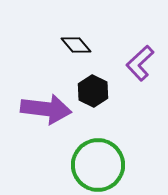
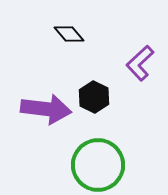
black diamond: moved 7 px left, 11 px up
black hexagon: moved 1 px right, 6 px down
